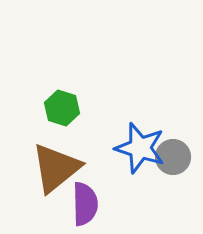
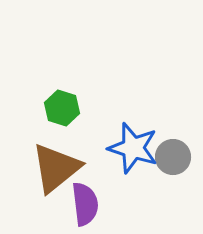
blue star: moved 7 px left
purple semicircle: rotated 6 degrees counterclockwise
